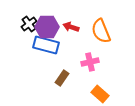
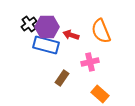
red arrow: moved 8 px down
